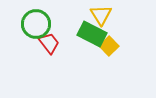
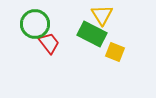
yellow triangle: moved 1 px right
green circle: moved 1 px left
yellow square: moved 6 px right, 6 px down; rotated 24 degrees counterclockwise
